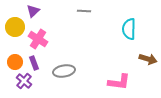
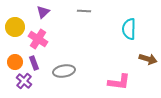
purple triangle: moved 10 px right, 1 px down
